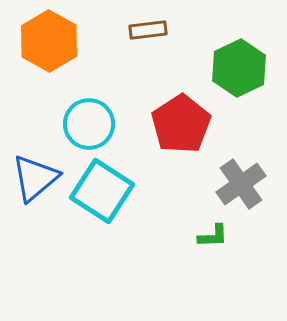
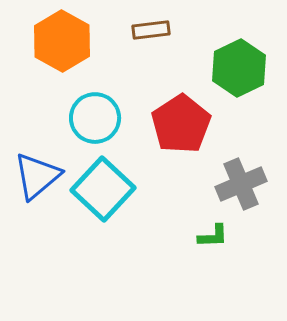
brown rectangle: moved 3 px right
orange hexagon: moved 13 px right
cyan circle: moved 6 px right, 6 px up
blue triangle: moved 2 px right, 2 px up
gray cross: rotated 12 degrees clockwise
cyan square: moved 1 px right, 2 px up; rotated 10 degrees clockwise
